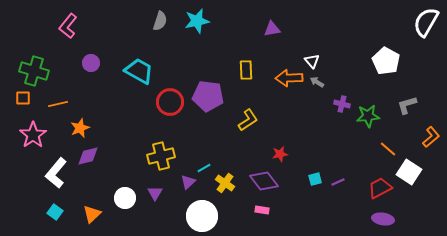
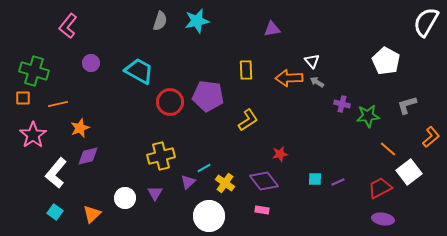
white square at (409, 172): rotated 20 degrees clockwise
cyan square at (315, 179): rotated 16 degrees clockwise
white circle at (202, 216): moved 7 px right
